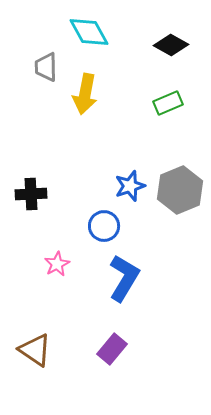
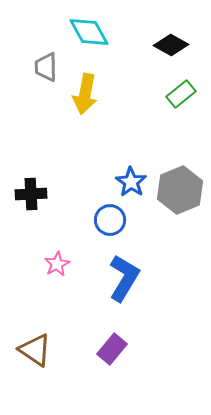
green rectangle: moved 13 px right, 9 px up; rotated 16 degrees counterclockwise
blue star: moved 1 px right, 4 px up; rotated 20 degrees counterclockwise
blue circle: moved 6 px right, 6 px up
